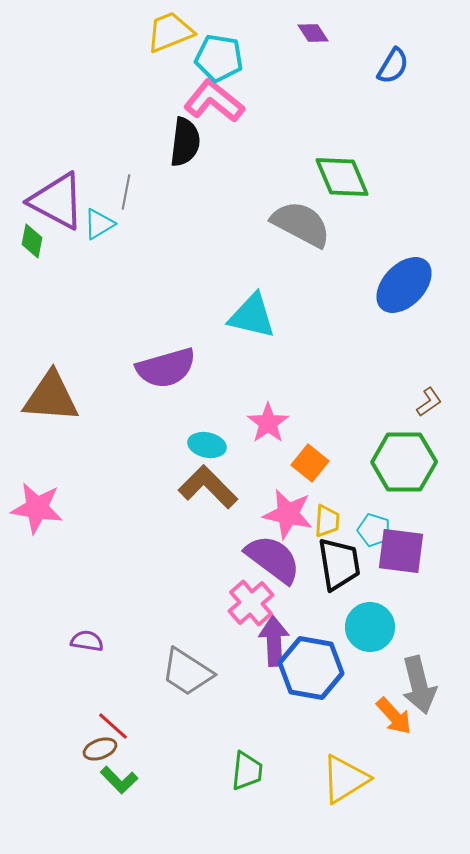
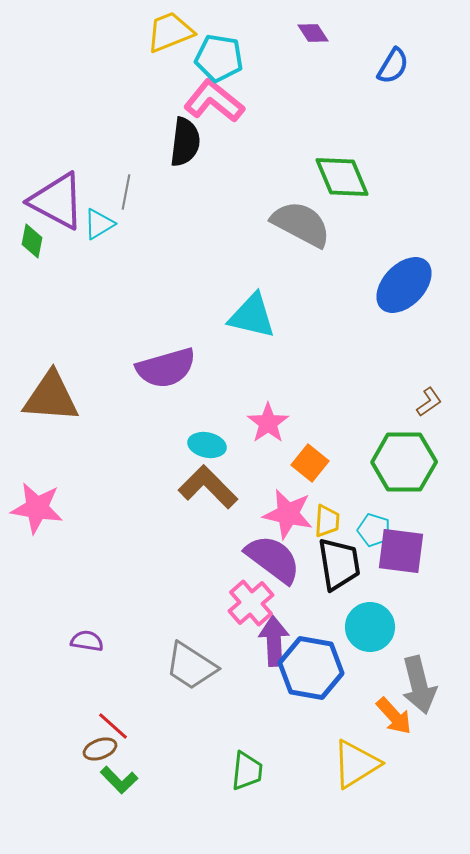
gray trapezoid at (187, 672): moved 4 px right, 6 px up
yellow triangle at (345, 779): moved 11 px right, 15 px up
